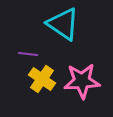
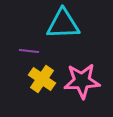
cyan triangle: rotated 36 degrees counterclockwise
purple line: moved 1 px right, 3 px up
